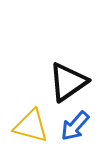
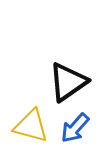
blue arrow: moved 2 px down
